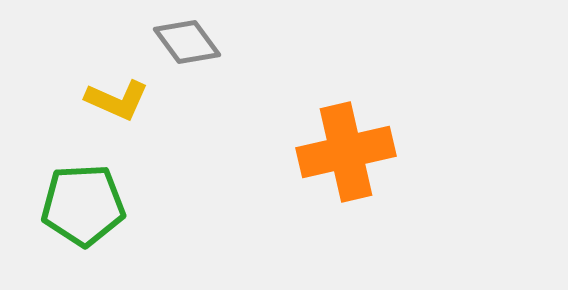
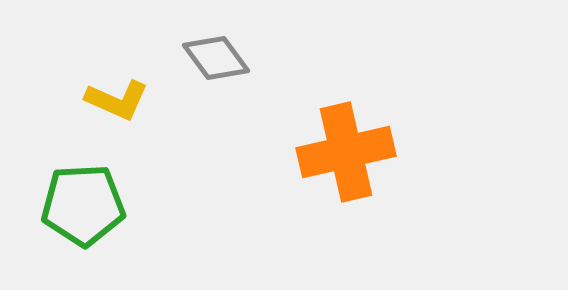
gray diamond: moved 29 px right, 16 px down
